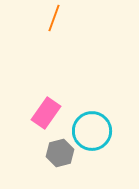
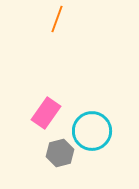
orange line: moved 3 px right, 1 px down
